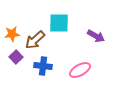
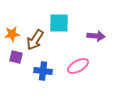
purple arrow: rotated 24 degrees counterclockwise
brown arrow: rotated 15 degrees counterclockwise
purple square: rotated 32 degrees counterclockwise
blue cross: moved 5 px down
pink ellipse: moved 2 px left, 4 px up
